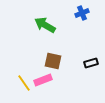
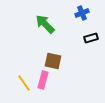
green arrow: moved 1 px up; rotated 15 degrees clockwise
black rectangle: moved 25 px up
pink rectangle: rotated 54 degrees counterclockwise
